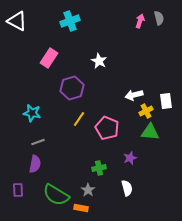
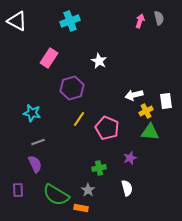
purple semicircle: rotated 36 degrees counterclockwise
